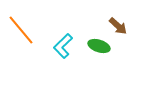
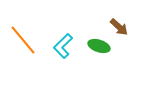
brown arrow: moved 1 px right, 1 px down
orange line: moved 2 px right, 10 px down
